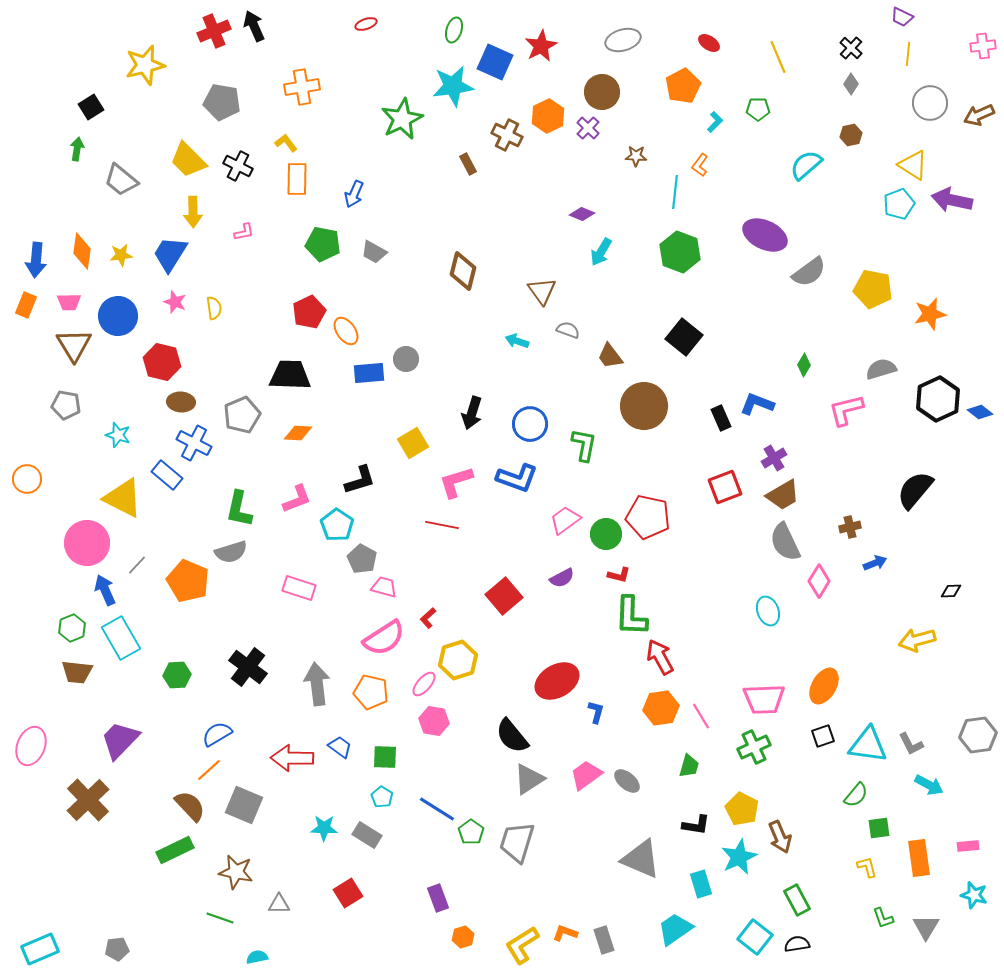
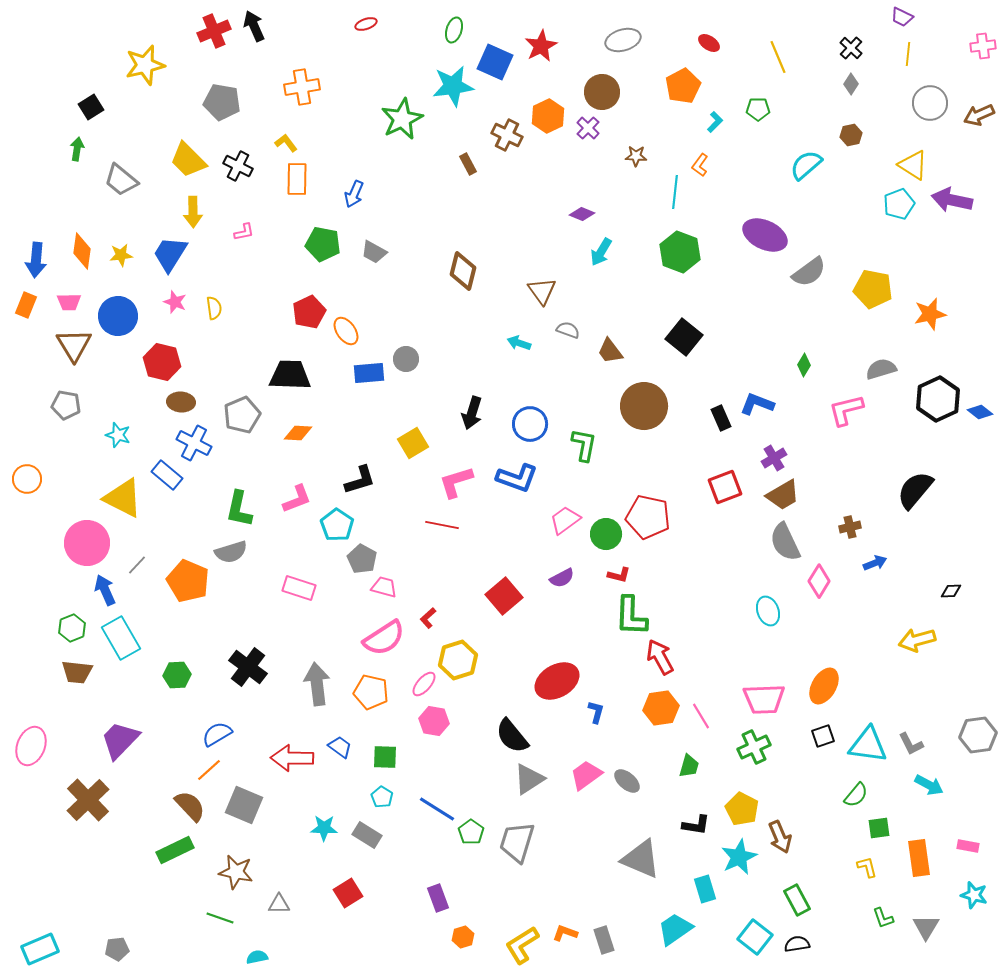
cyan arrow at (517, 341): moved 2 px right, 2 px down
brown trapezoid at (610, 356): moved 5 px up
pink rectangle at (968, 846): rotated 15 degrees clockwise
cyan rectangle at (701, 884): moved 4 px right, 5 px down
